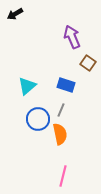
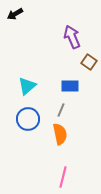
brown square: moved 1 px right, 1 px up
blue rectangle: moved 4 px right, 1 px down; rotated 18 degrees counterclockwise
blue circle: moved 10 px left
pink line: moved 1 px down
